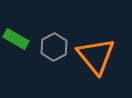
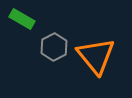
green rectangle: moved 6 px right, 20 px up
